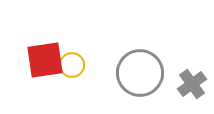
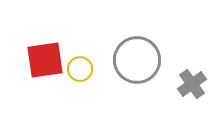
yellow circle: moved 8 px right, 4 px down
gray circle: moved 3 px left, 13 px up
